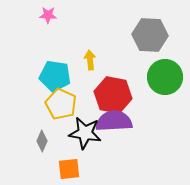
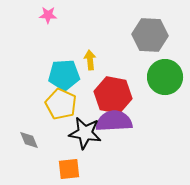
cyan pentagon: moved 9 px right, 1 px up; rotated 12 degrees counterclockwise
gray diamond: moved 13 px left, 1 px up; rotated 45 degrees counterclockwise
